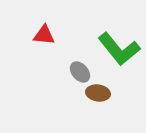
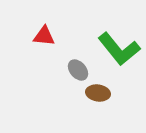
red triangle: moved 1 px down
gray ellipse: moved 2 px left, 2 px up
